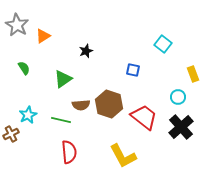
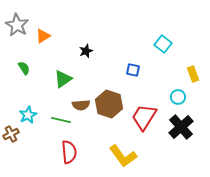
red trapezoid: rotated 96 degrees counterclockwise
yellow L-shape: rotated 8 degrees counterclockwise
